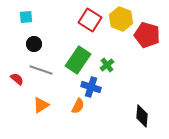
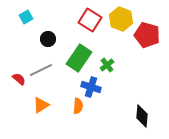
cyan square: rotated 24 degrees counterclockwise
black circle: moved 14 px right, 5 px up
green rectangle: moved 1 px right, 2 px up
gray line: rotated 45 degrees counterclockwise
red semicircle: moved 2 px right
orange semicircle: rotated 21 degrees counterclockwise
